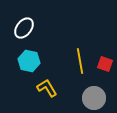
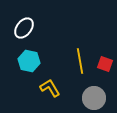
yellow L-shape: moved 3 px right
